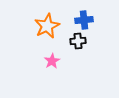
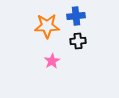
blue cross: moved 8 px left, 4 px up
orange star: rotated 25 degrees clockwise
